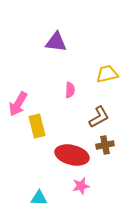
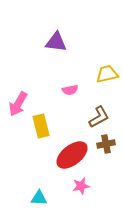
pink semicircle: rotated 77 degrees clockwise
yellow rectangle: moved 4 px right
brown cross: moved 1 px right, 1 px up
red ellipse: rotated 52 degrees counterclockwise
